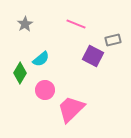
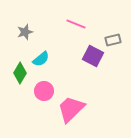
gray star: moved 8 px down; rotated 14 degrees clockwise
pink circle: moved 1 px left, 1 px down
